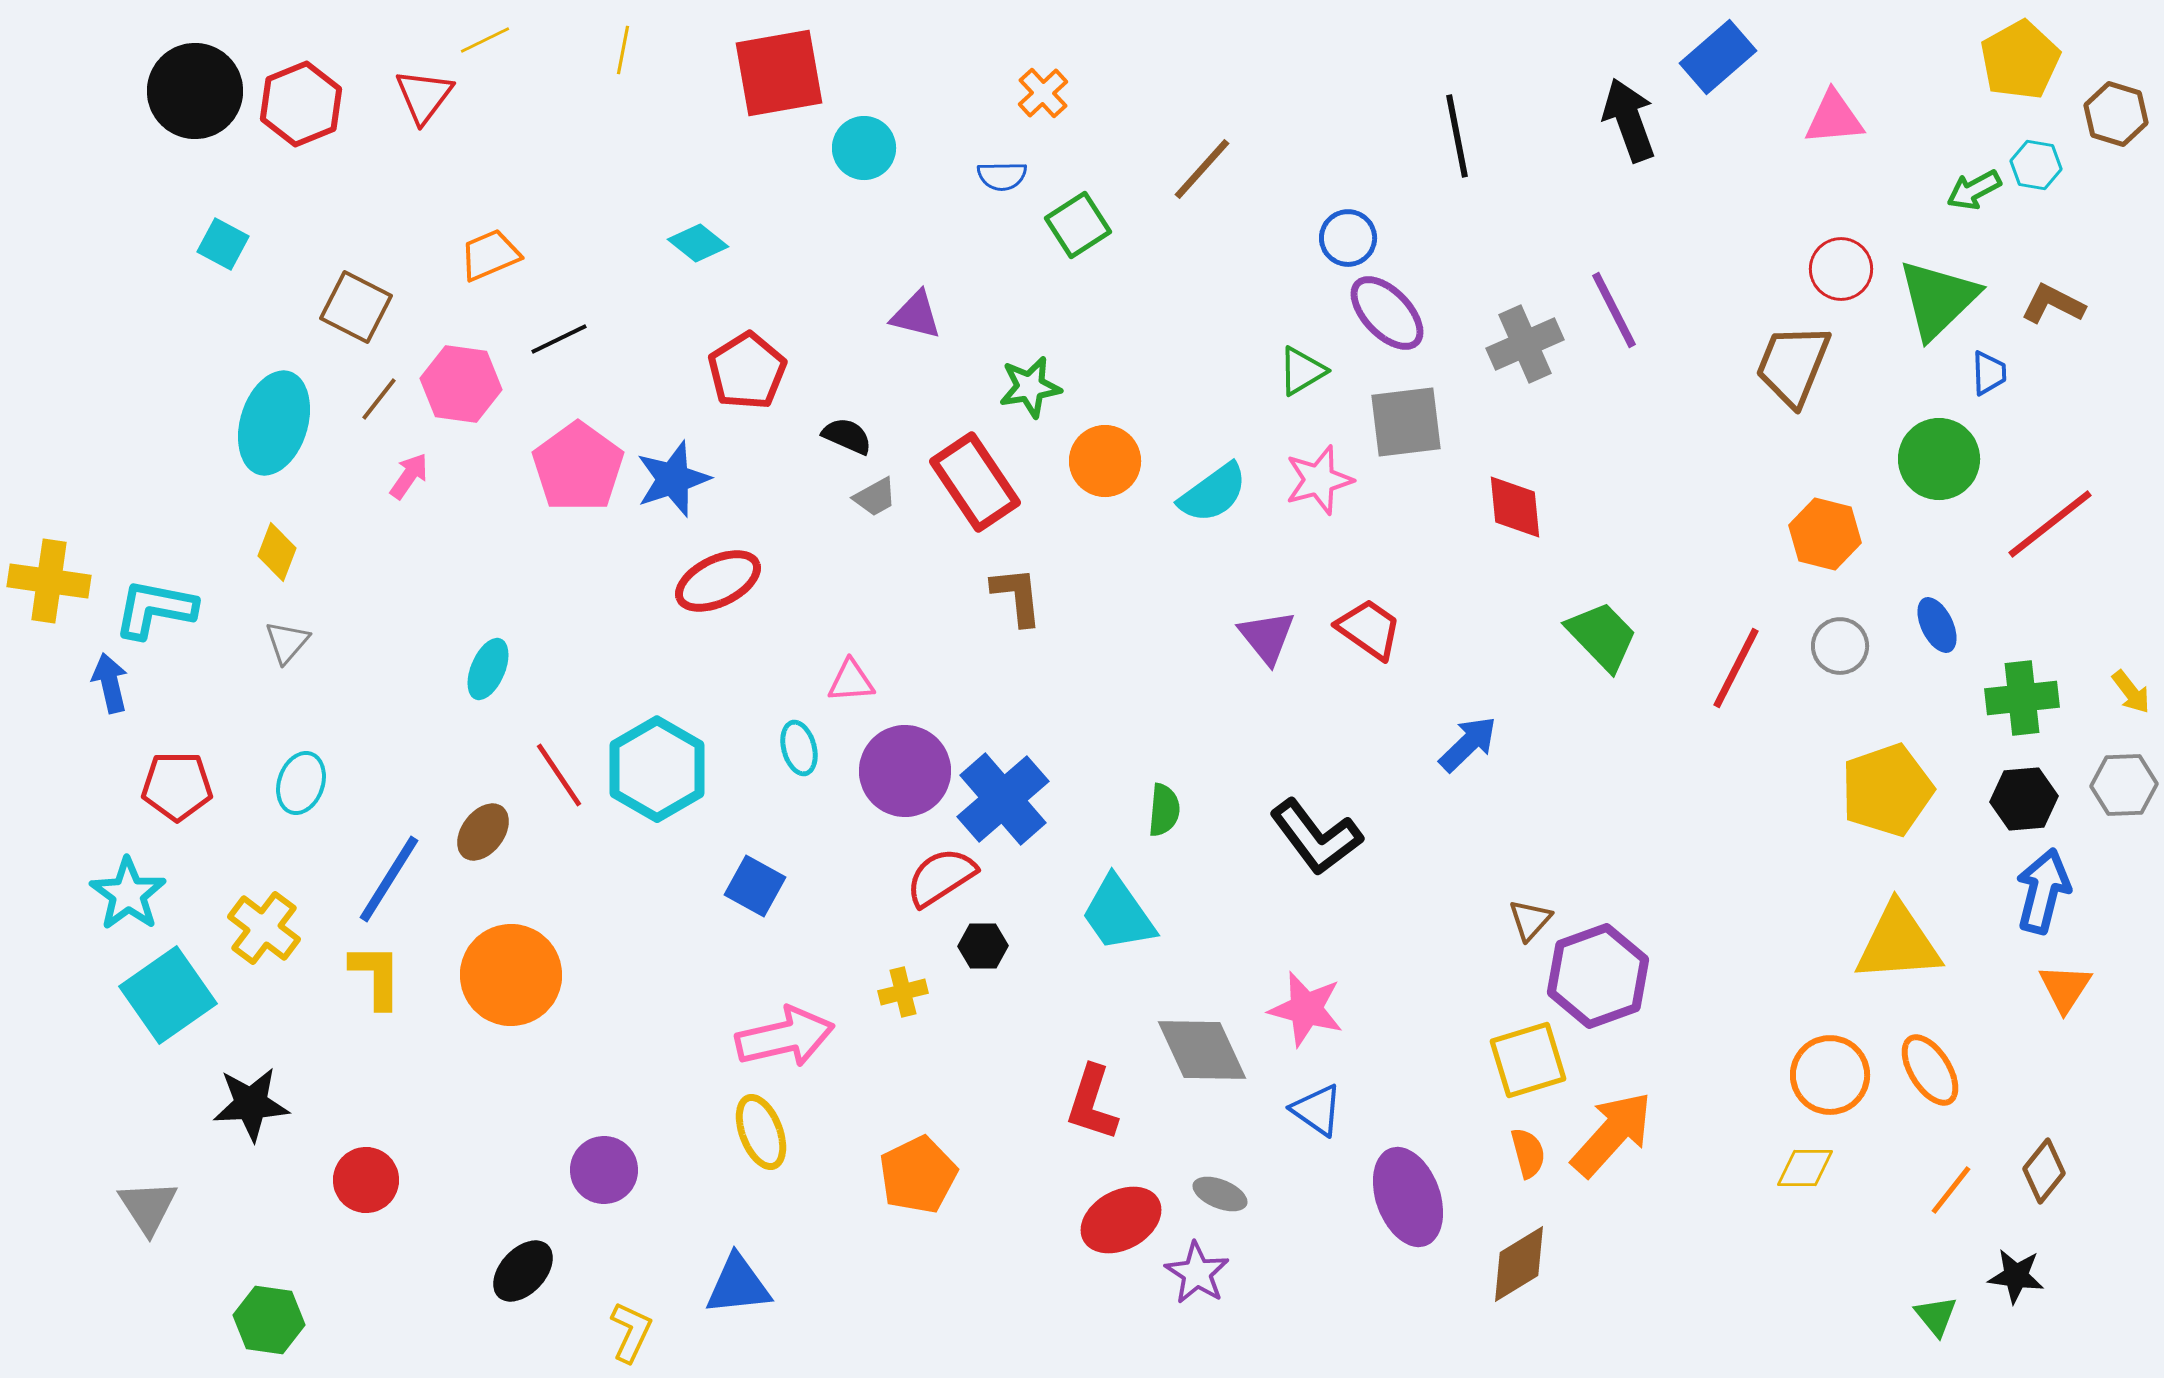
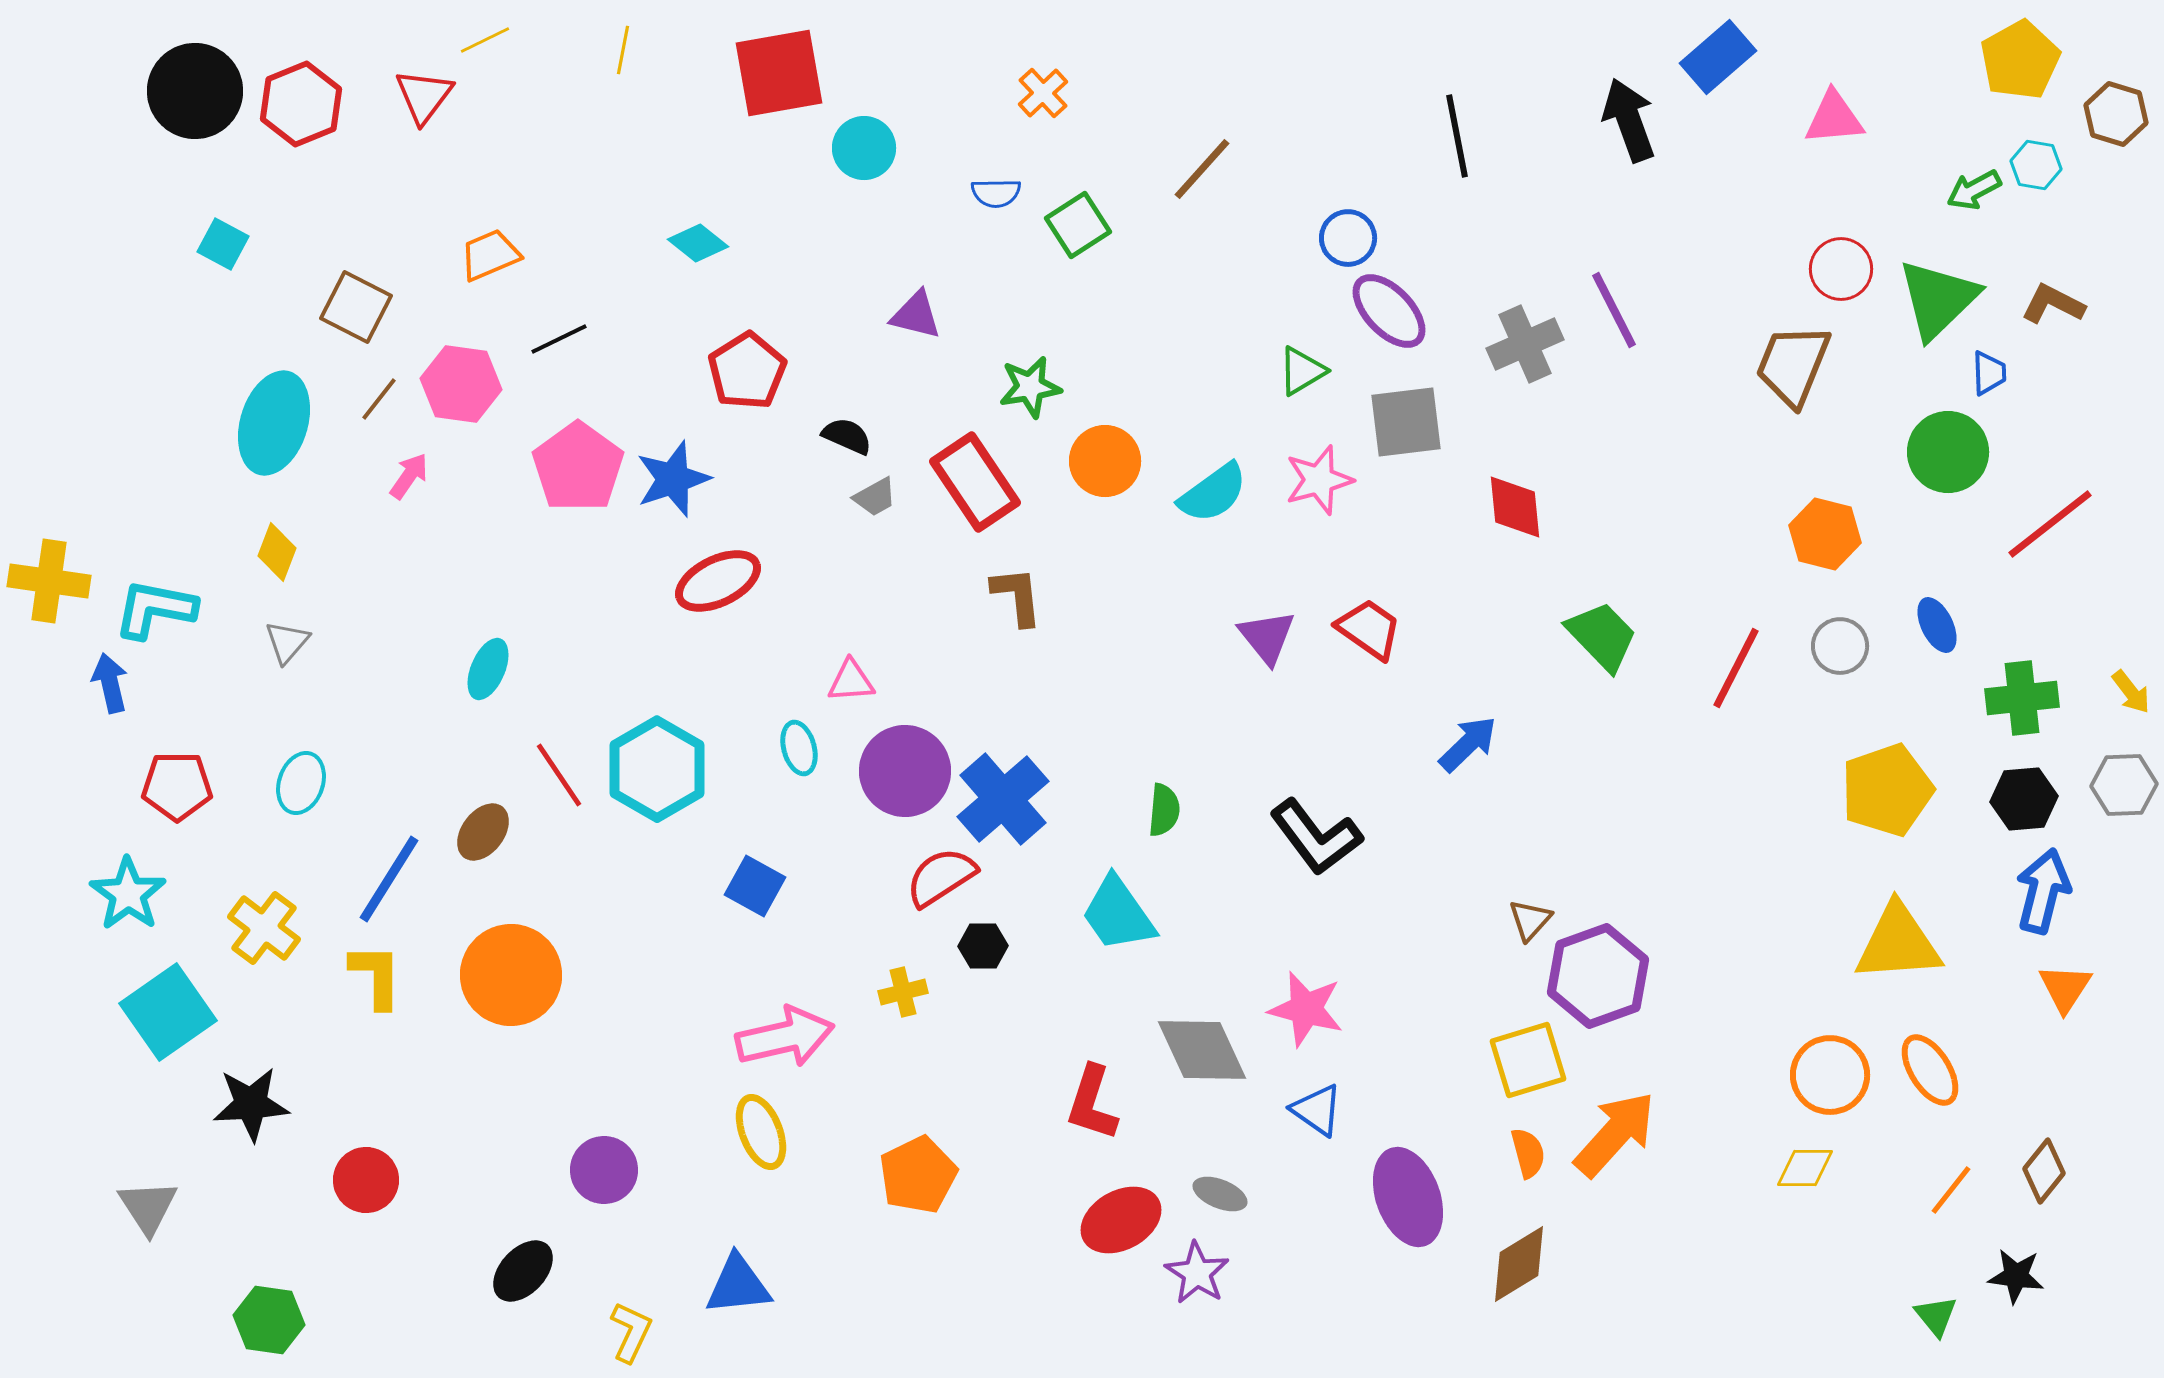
blue semicircle at (1002, 176): moved 6 px left, 17 px down
purple ellipse at (1387, 313): moved 2 px right, 2 px up
green circle at (1939, 459): moved 9 px right, 7 px up
cyan square at (168, 995): moved 17 px down
orange arrow at (1612, 1134): moved 3 px right
